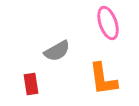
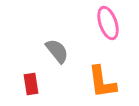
gray semicircle: rotated 100 degrees counterclockwise
orange L-shape: moved 1 px left, 3 px down
